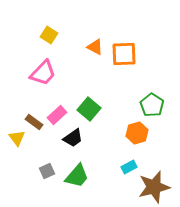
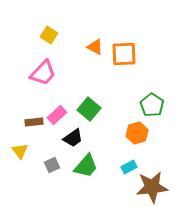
brown rectangle: rotated 42 degrees counterclockwise
yellow triangle: moved 3 px right, 13 px down
gray square: moved 5 px right, 6 px up
green trapezoid: moved 9 px right, 10 px up
brown star: moved 2 px left; rotated 8 degrees clockwise
